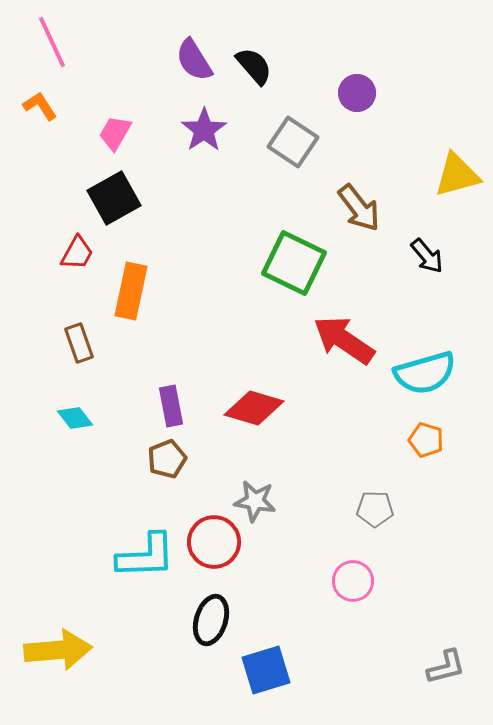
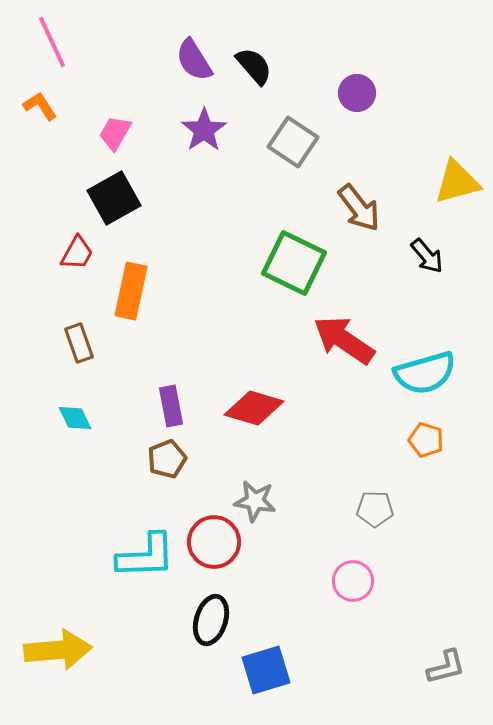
yellow triangle: moved 7 px down
cyan diamond: rotated 12 degrees clockwise
